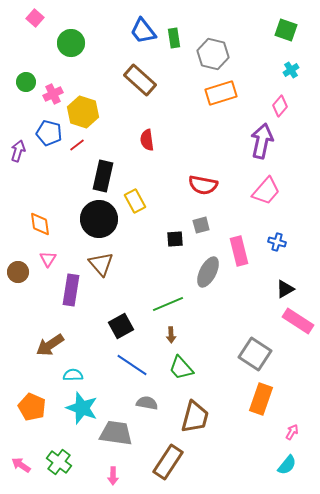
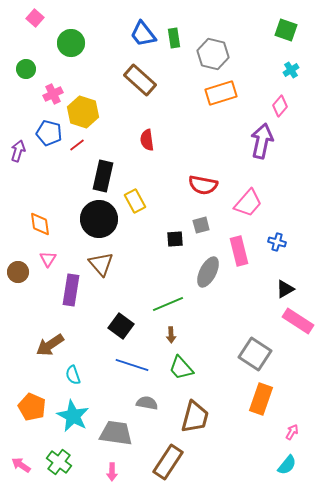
blue trapezoid at (143, 31): moved 3 px down
green circle at (26, 82): moved 13 px up
pink trapezoid at (266, 191): moved 18 px left, 12 px down
black square at (121, 326): rotated 25 degrees counterclockwise
blue line at (132, 365): rotated 16 degrees counterclockwise
cyan semicircle at (73, 375): rotated 108 degrees counterclockwise
cyan star at (82, 408): moved 9 px left, 8 px down; rotated 8 degrees clockwise
pink arrow at (113, 476): moved 1 px left, 4 px up
